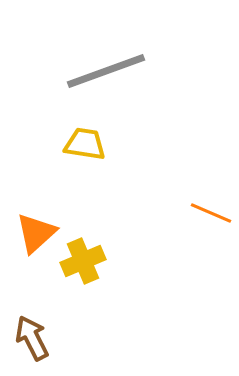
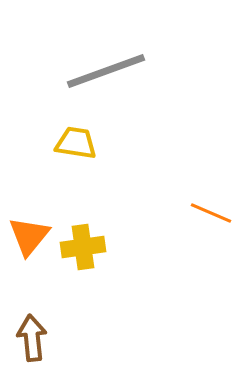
yellow trapezoid: moved 9 px left, 1 px up
orange triangle: moved 7 px left, 3 px down; rotated 9 degrees counterclockwise
yellow cross: moved 14 px up; rotated 15 degrees clockwise
brown arrow: rotated 21 degrees clockwise
